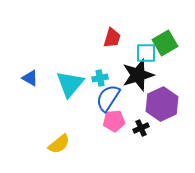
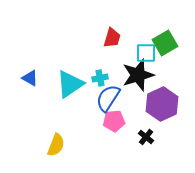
cyan triangle: rotated 16 degrees clockwise
black cross: moved 5 px right, 9 px down; rotated 28 degrees counterclockwise
yellow semicircle: moved 3 px left, 1 px down; rotated 30 degrees counterclockwise
